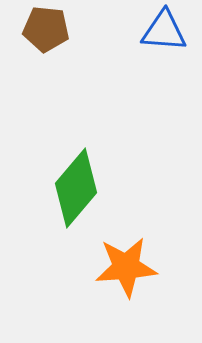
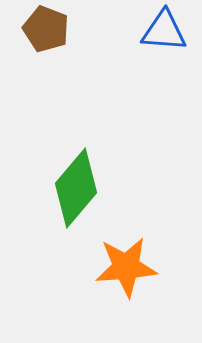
brown pentagon: rotated 15 degrees clockwise
